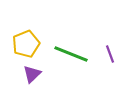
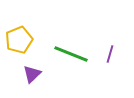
yellow pentagon: moved 7 px left, 4 px up
purple line: rotated 36 degrees clockwise
